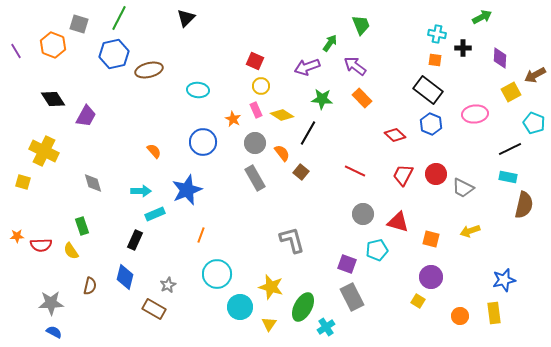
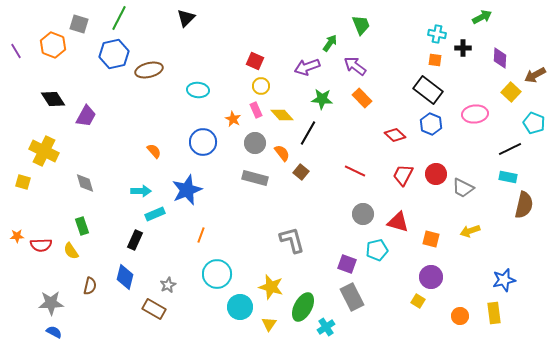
yellow square at (511, 92): rotated 18 degrees counterclockwise
yellow diamond at (282, 115): rotated 15 degrees clockwise
gray rectangle at (255, 178): rotated 45 degrees counterclockwise
gray diamond at (93, 183): moved 8 px left
